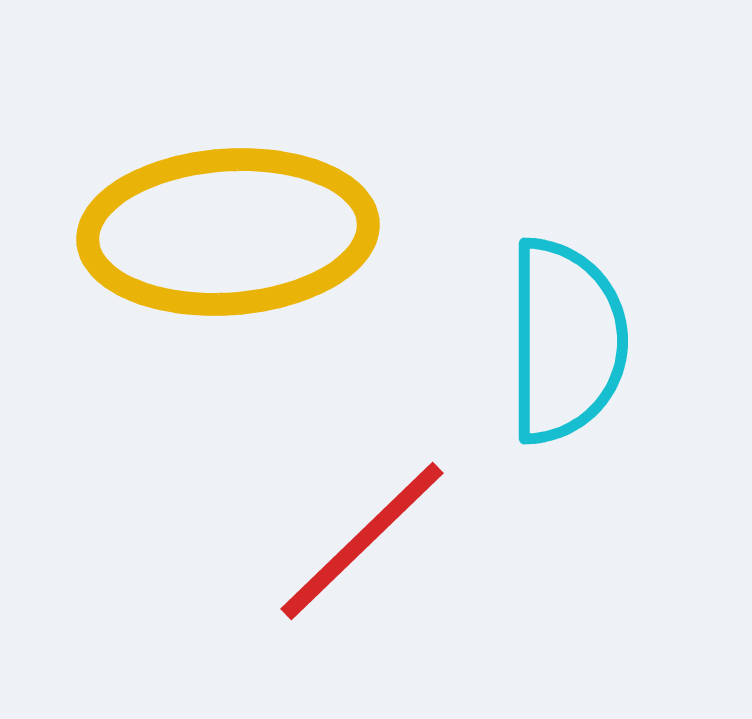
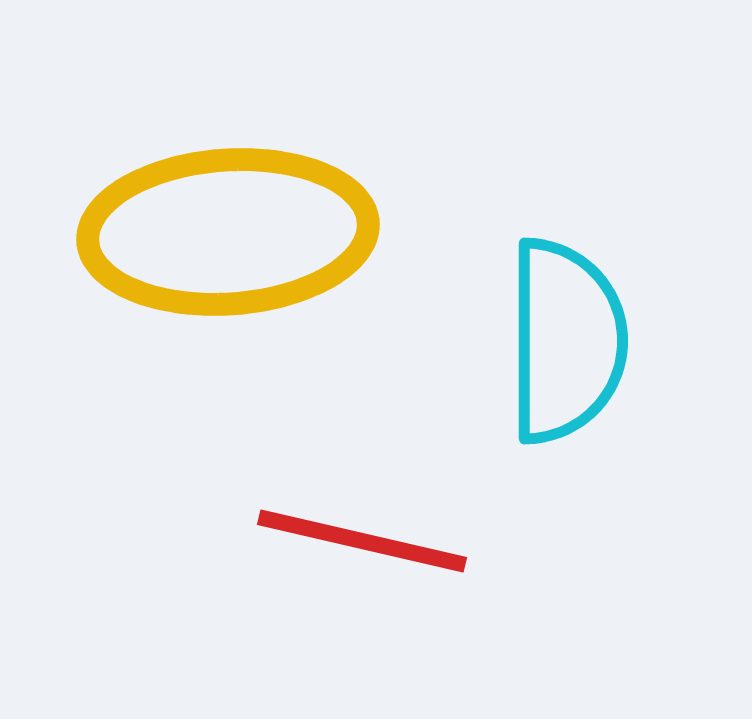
red line: rotated 57 degrees clockwise
